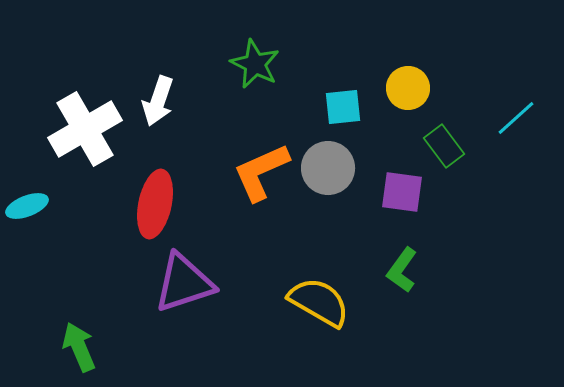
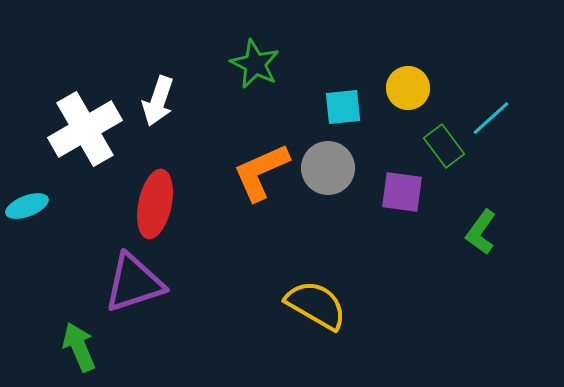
cyan line: moved 25 px left
green L-shape: moved 79 px right, 38 px up
purple triangle: moved 50 px left
yellow semicircle: moved 3 px left, 3 px down
